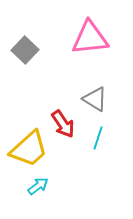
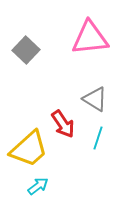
gray square: moved 1 px right
